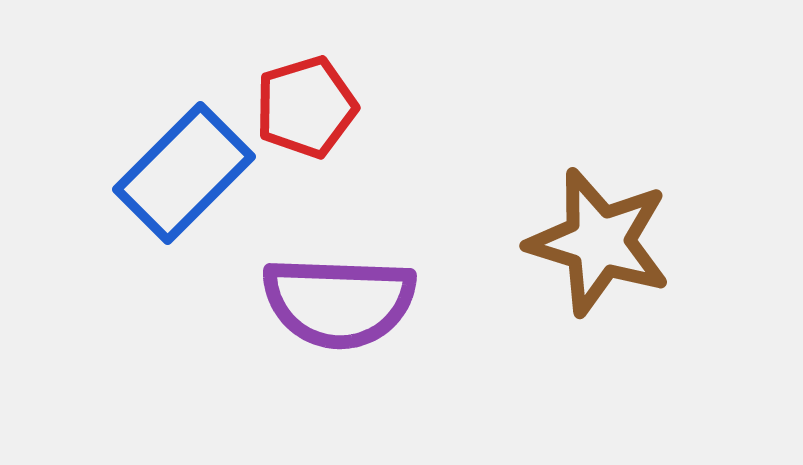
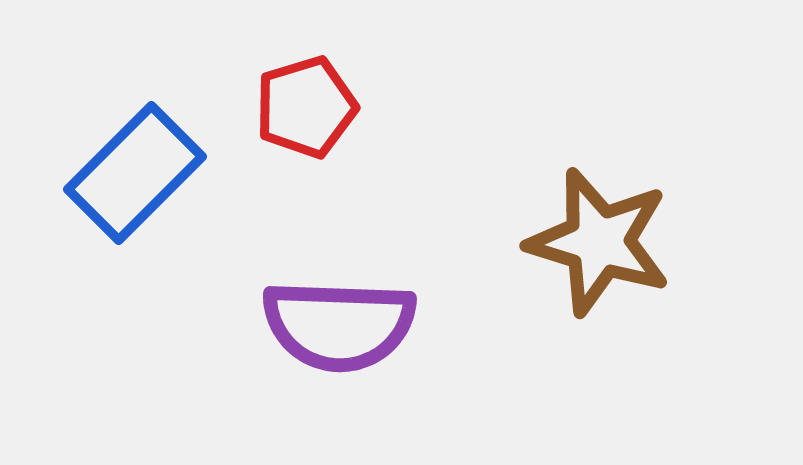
blue rectangle: moved 49 px left
purple semicircle: moved 23 px down
